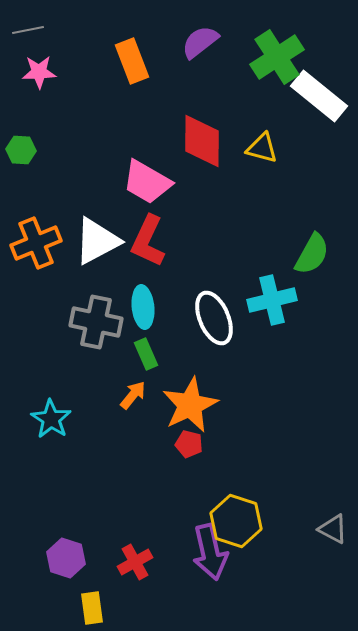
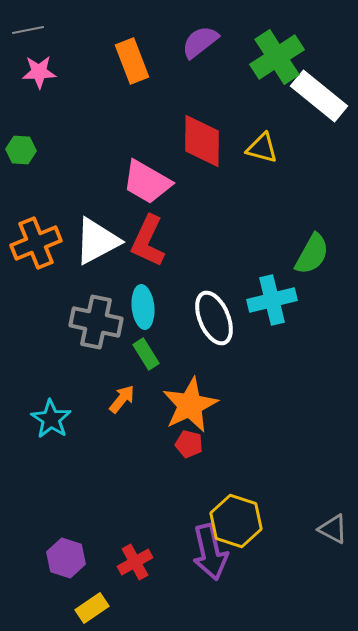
green rectangle: rotated 8 degrees counterclockwise
orange arrow: moved 11 px left, 4 px down
yellow rectangle: rotated 64 degrees clockwise
